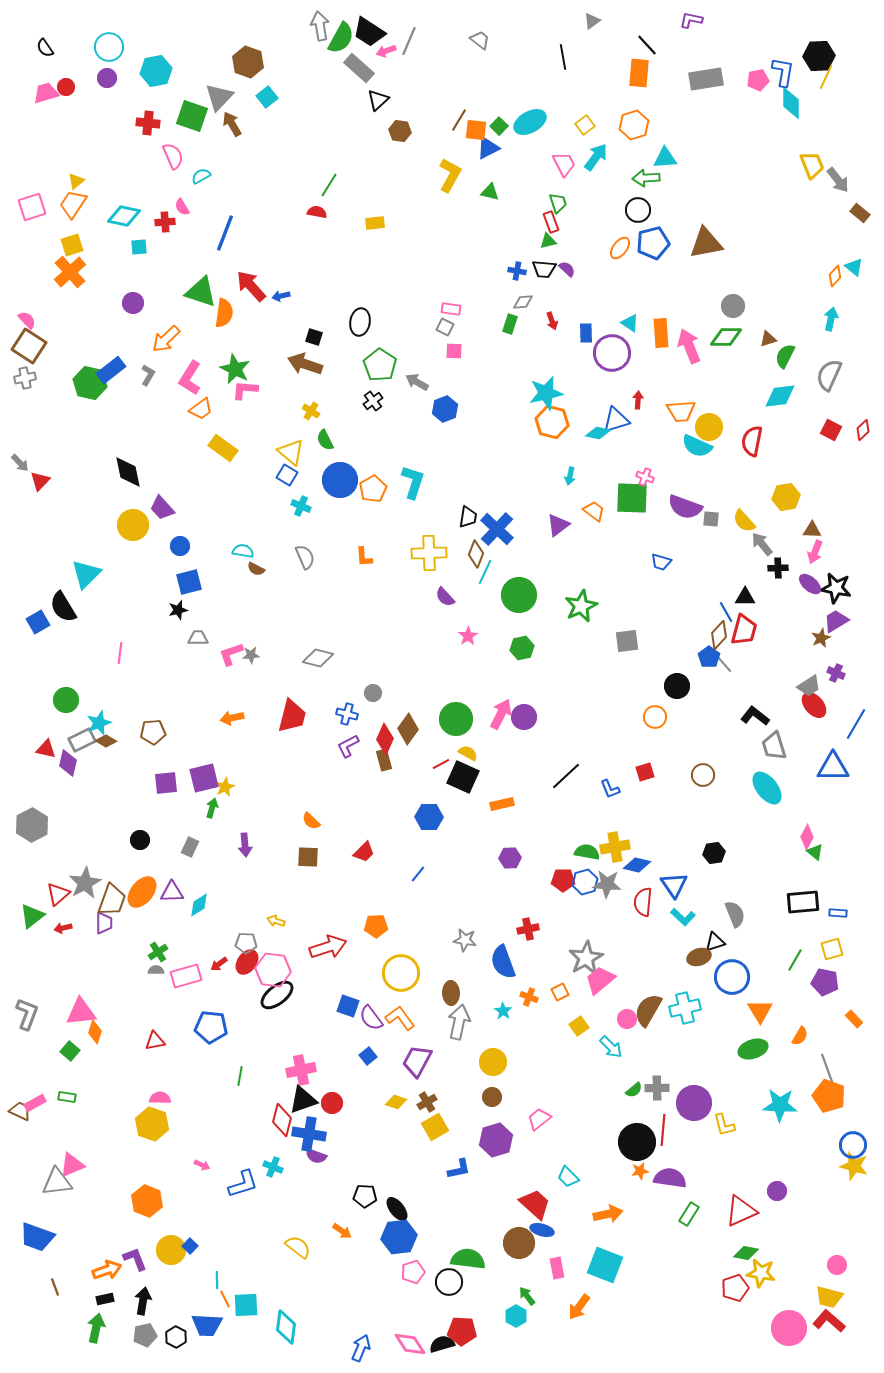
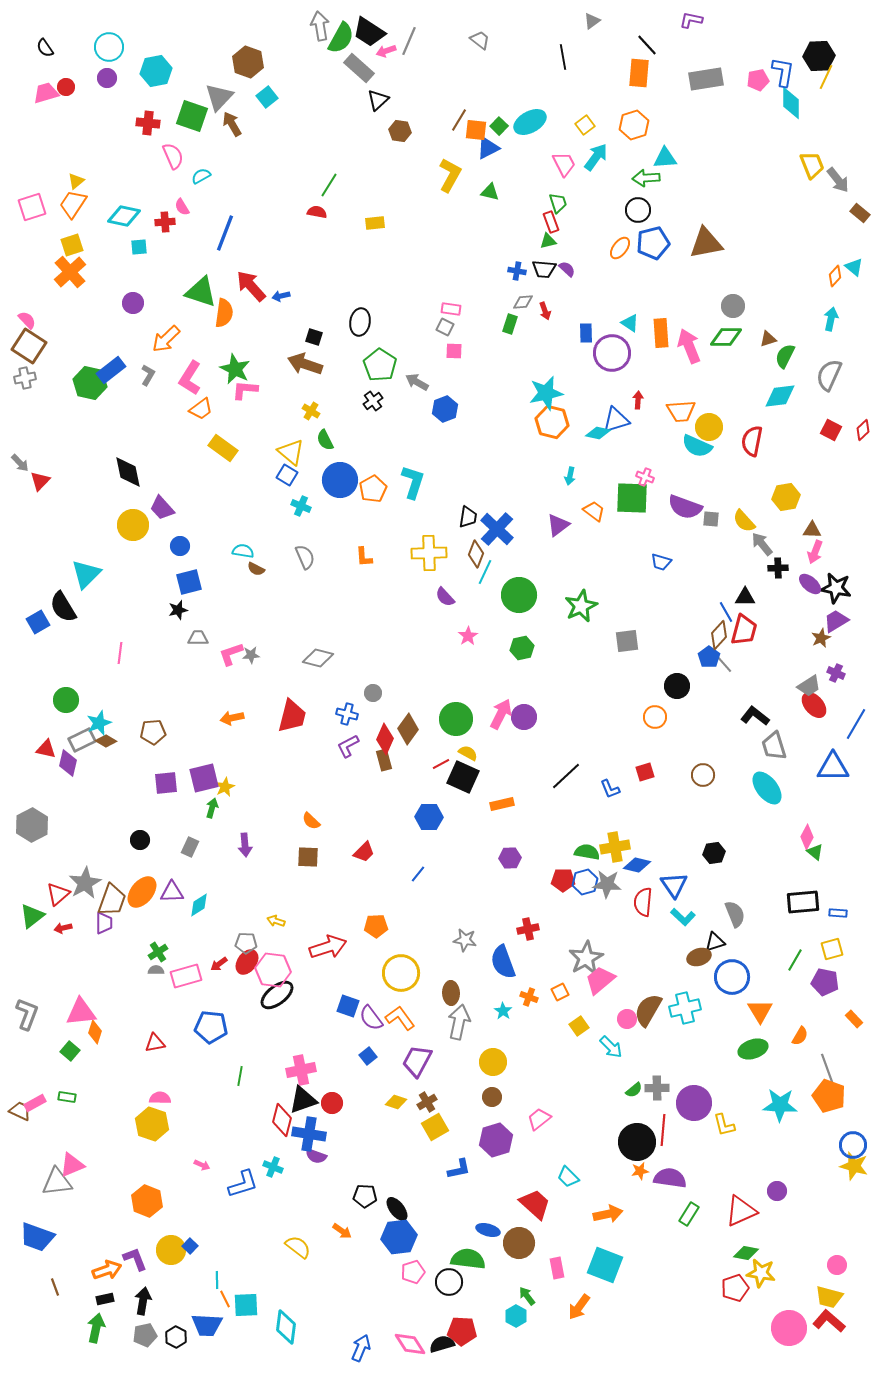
red arrow at (552, 321): moved 7 px left, 10 px up
red triangle at (155, 1041): moved 2 px down
blue ellipse at (542, 1230): moved 54 px left
